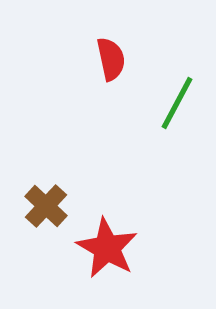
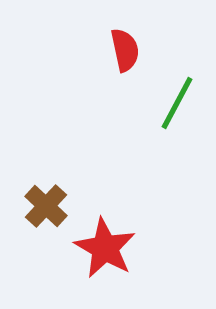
red semicircle: moved 14 px right, 9 px up
red star: moved 2 px left
